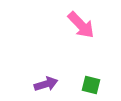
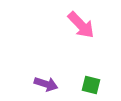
purple arrow: rotated 35 degrees clockwise
